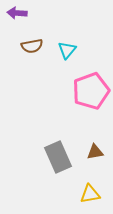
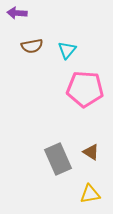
pink pentagon: moved 6 px left, 2 px up; rotated 24 degrees clockwise
brown triangle: moved 4 px left; rotated 42 degrees clockwise
gray rectangle: moved 2 px down
